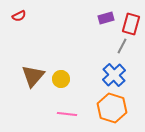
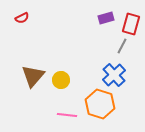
red semicircle: moved 3 px right, 2 px down
yellow circle: moved 1 px down
orange hexagon: moved 12 px left, 4 px up
pink line: moved 1 px down
